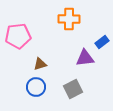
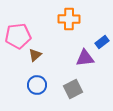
brown triangle: moved 5 px left, 9 px up; rotated 24 degrees counterclockwise
blue circle: moved 1 px right, 2 px up
